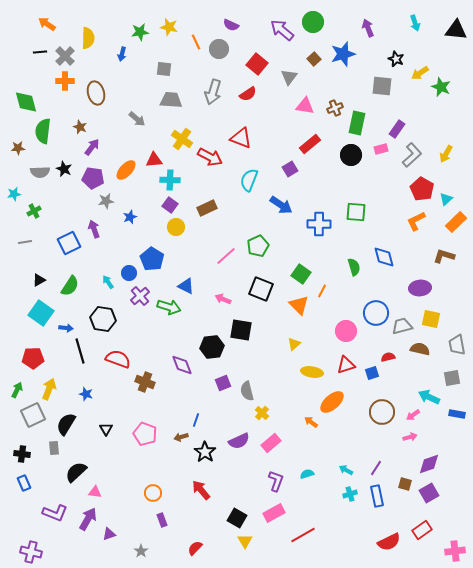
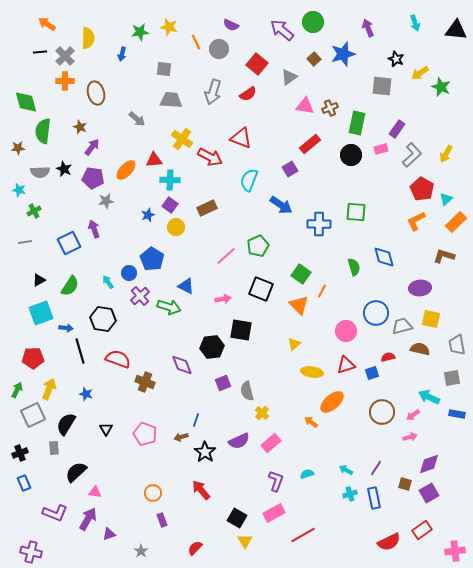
gray triangle at (289, 77): rotated 18 degrees clockwise
brown cross at (335, 108): moved 5 px left
cyan star at (14, 194): moved 5 px right, 4 px up; rotated 24 degrees clockwise
blue star at (130, 217): moved 18 px right, 2 px up
pink arrow at (223, 299): rotated 147 degrees clockwise
cyan square at (41, 313): rotated 35 degrees clockwise
black cross at (22, 454): moved 2 px left, 1 px up; rotated 28 degrees counterclockwise
blue rectangle at (377, 496): moved 3 px left, 2 px down
